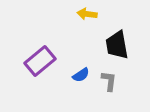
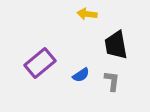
black trapezoid: moved 1 px left
purple rectangle: moved 2 px down
gray L-shape: moved 3 px right
